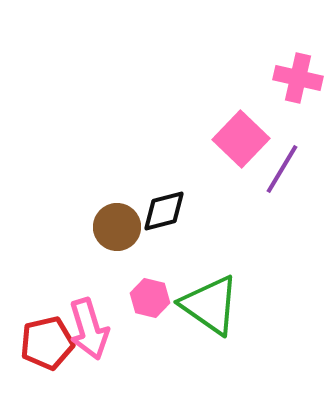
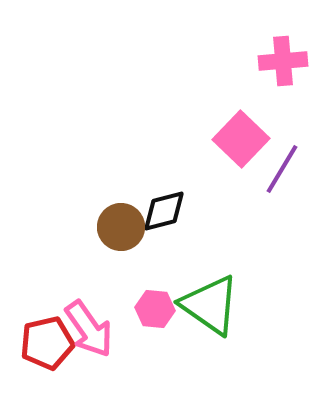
pink cross: moved 15 px left, 17 px up; rotated 18 degrees counterclockwise
brown circle: moved 4 px right
pink hexagon: moved 5 px right, 11 px down; rotated 9 degrees counterclockwise
pink arrow: rotated 18 degrees counterclockwise
